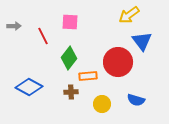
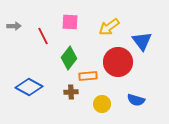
yellow arrow: moved 20 px left, 12 px down
